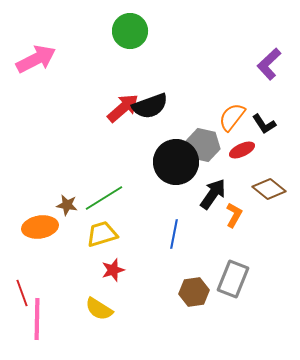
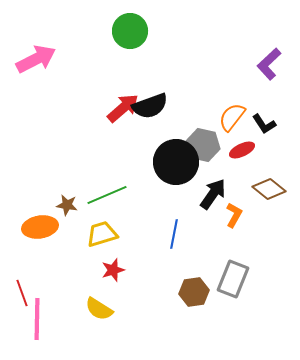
green line: moved 3 px right, 3 px up; rotated 9 degrees clockwise
